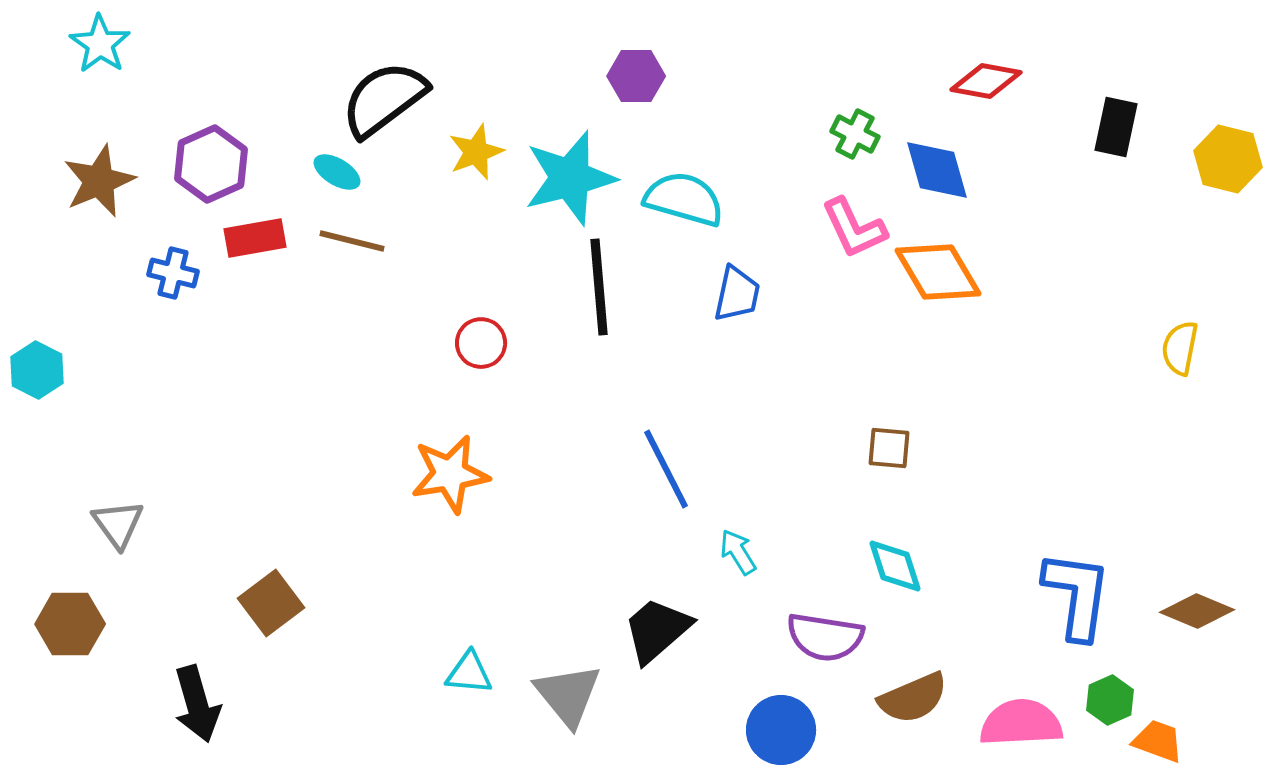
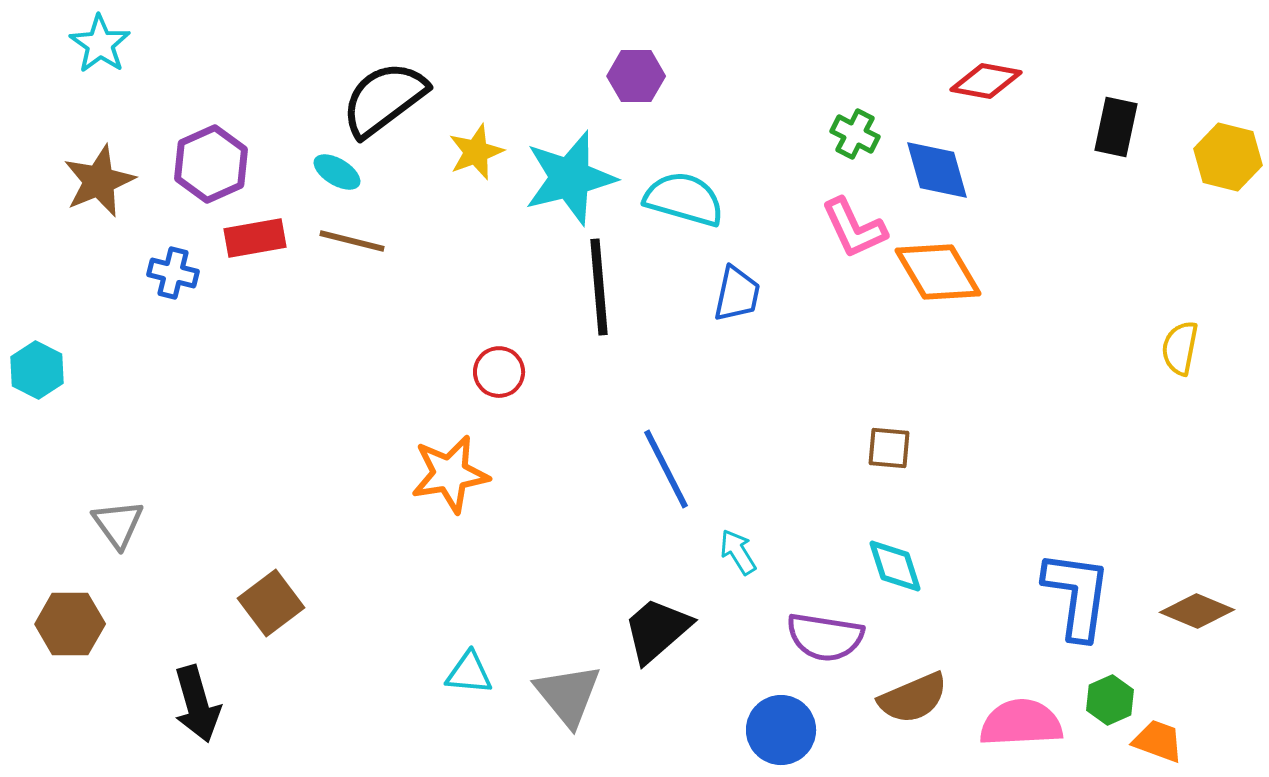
yellow hexagon at (1228, 159): moved 2 px up
red circle at (481, 343): moved 18 px right, 29 px down
